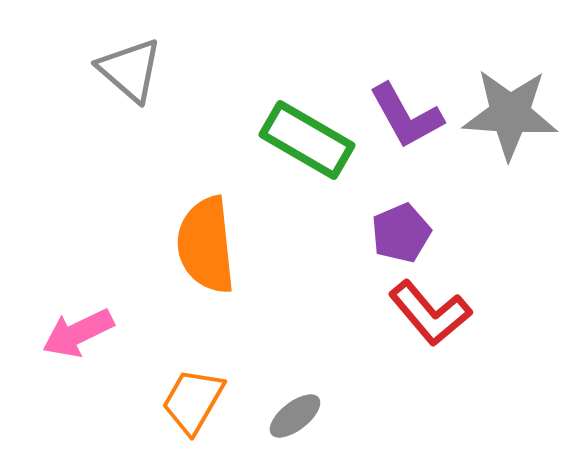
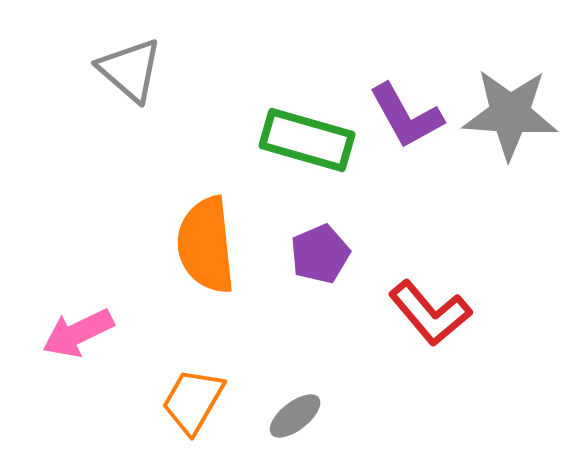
green rectangle: rotated 14 degrees counterclockwise
purple pentagon: moved 81 px left, 21 px down
